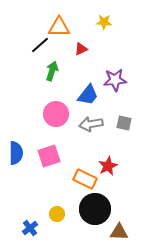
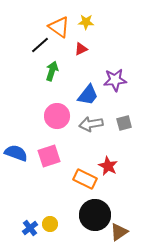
yellow star: moved 18 px left
orange triangle: rotated 35 degrees clockwise
pink circle: moved 1 px right, 2 px down
gray square: rotated 28 degrees counterclockwise
blue semicircle: rotated 70 degrees counterclockwise
red star: rotated 18 degrees counterclockwise
black circle: moved 6 px down
yellow circle: moved 7 px left, 10 px down
brown triangle: rotated 36 degrees counterclockwise
